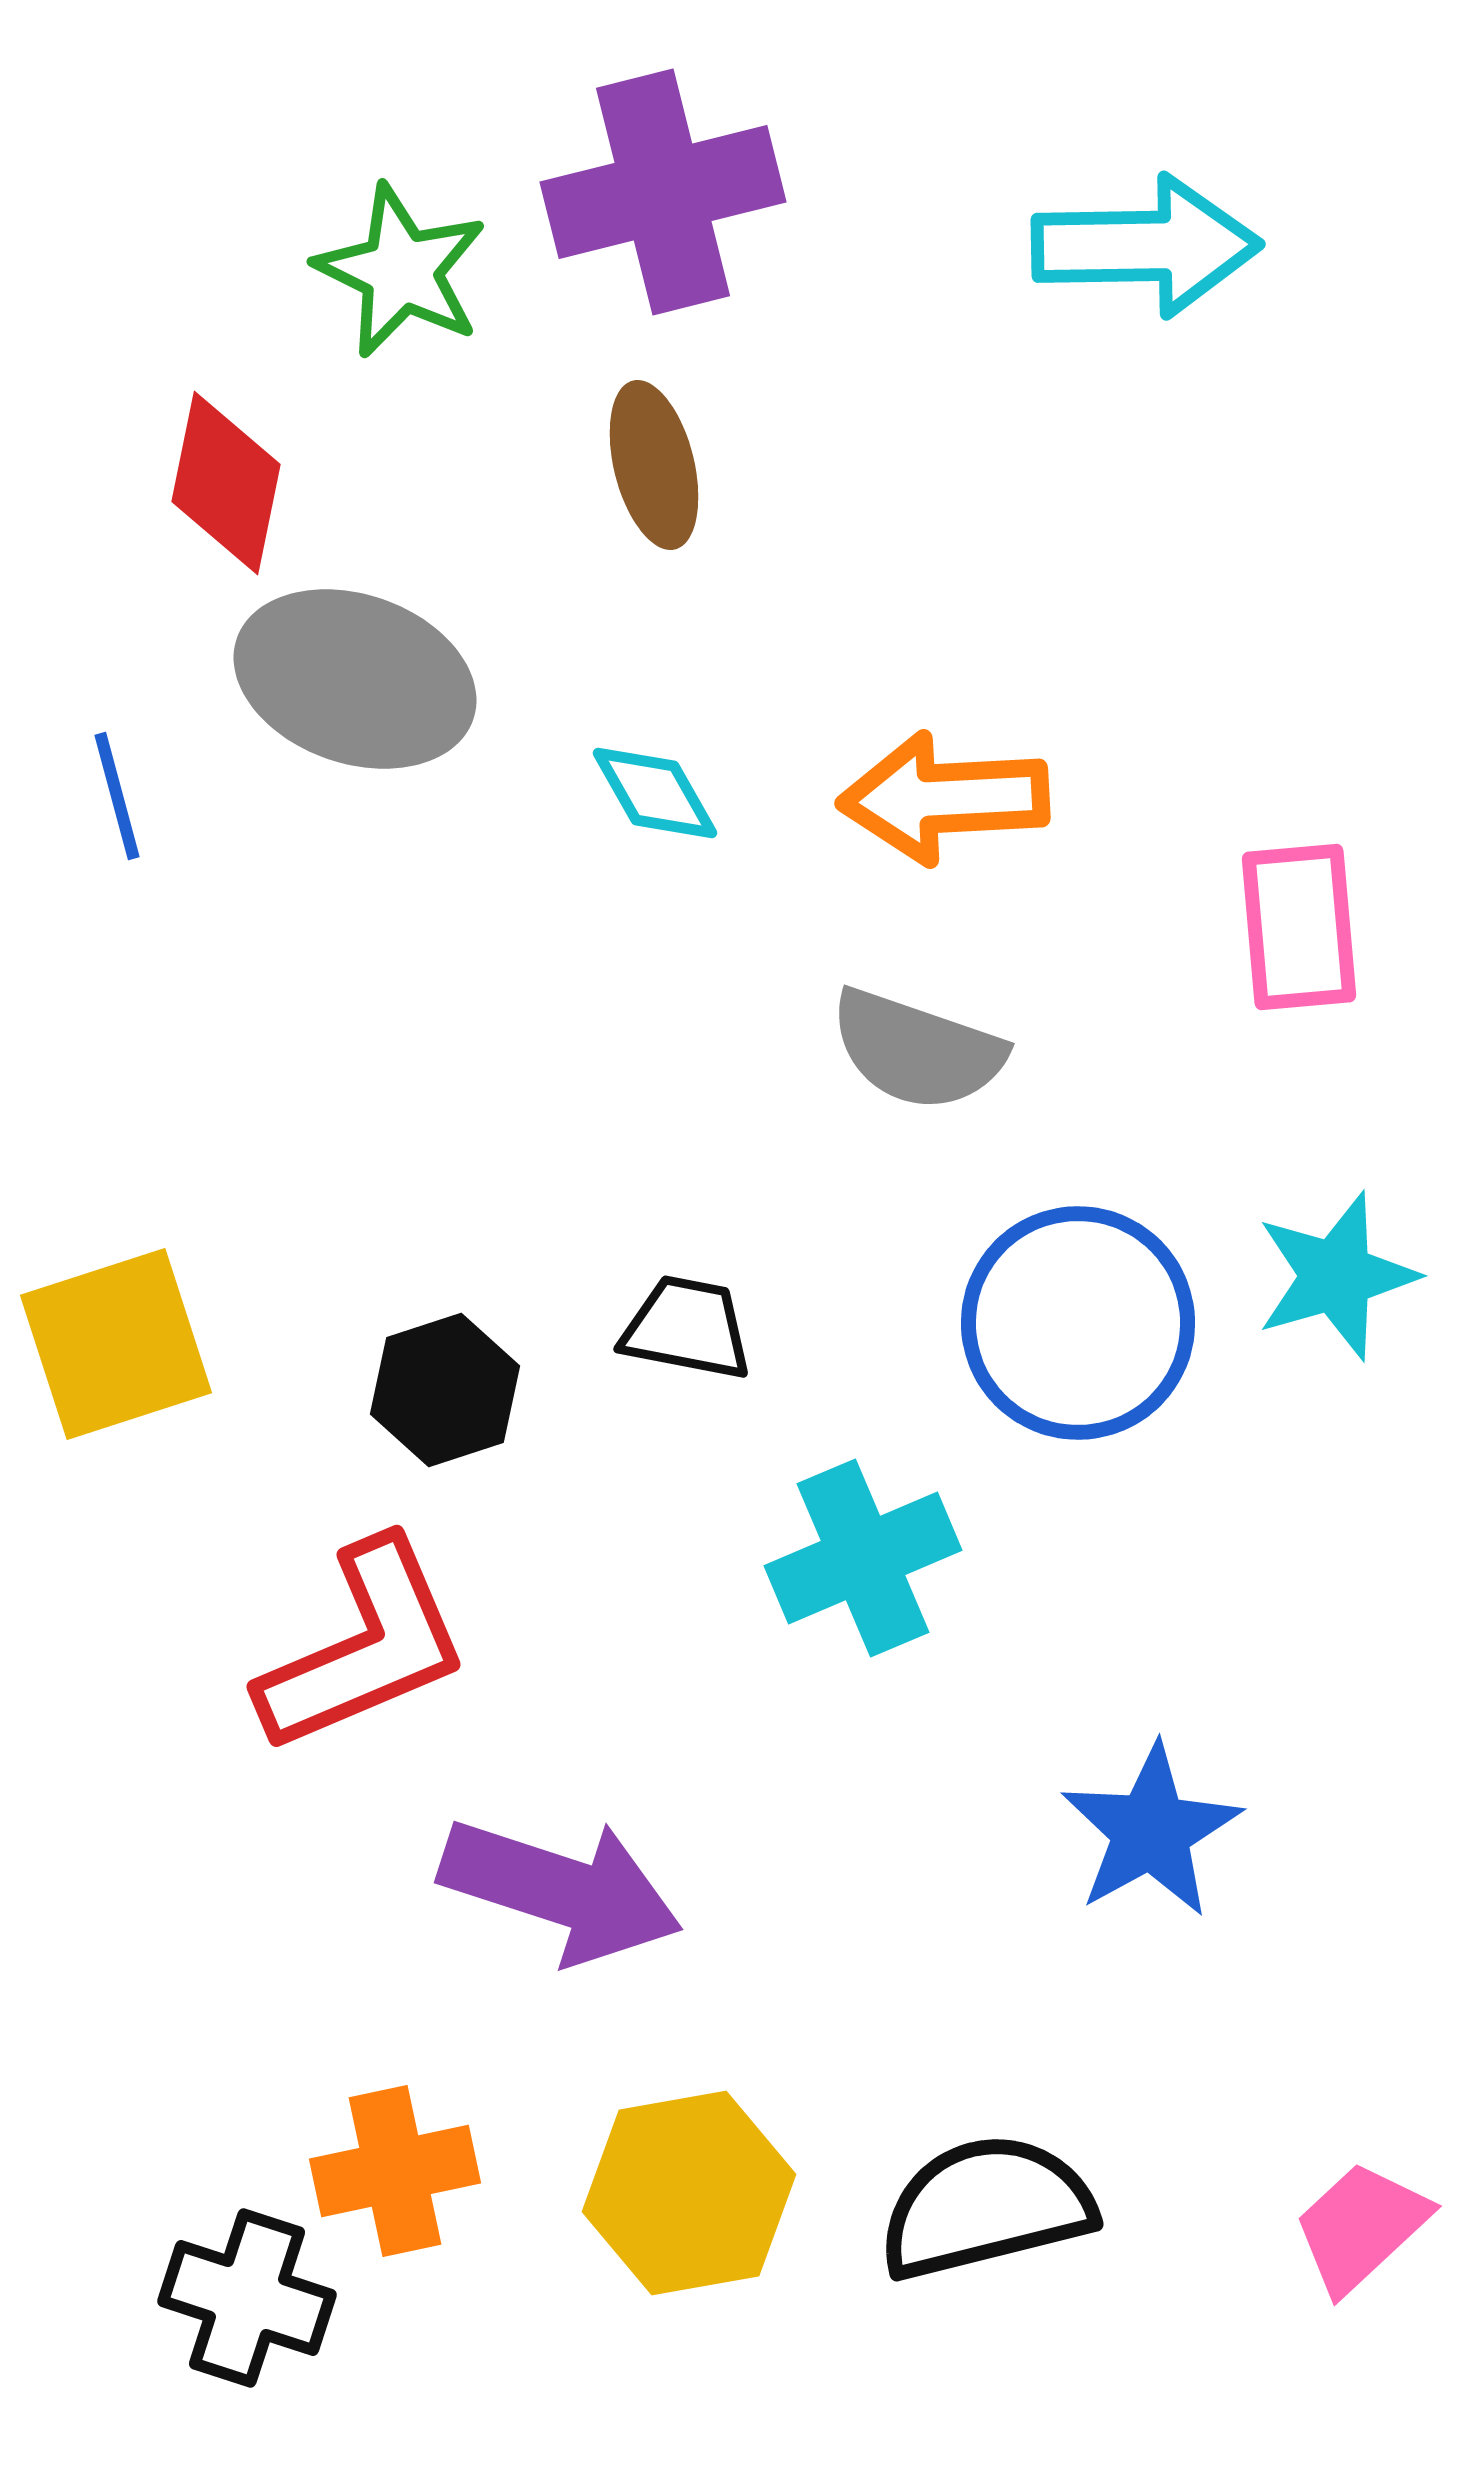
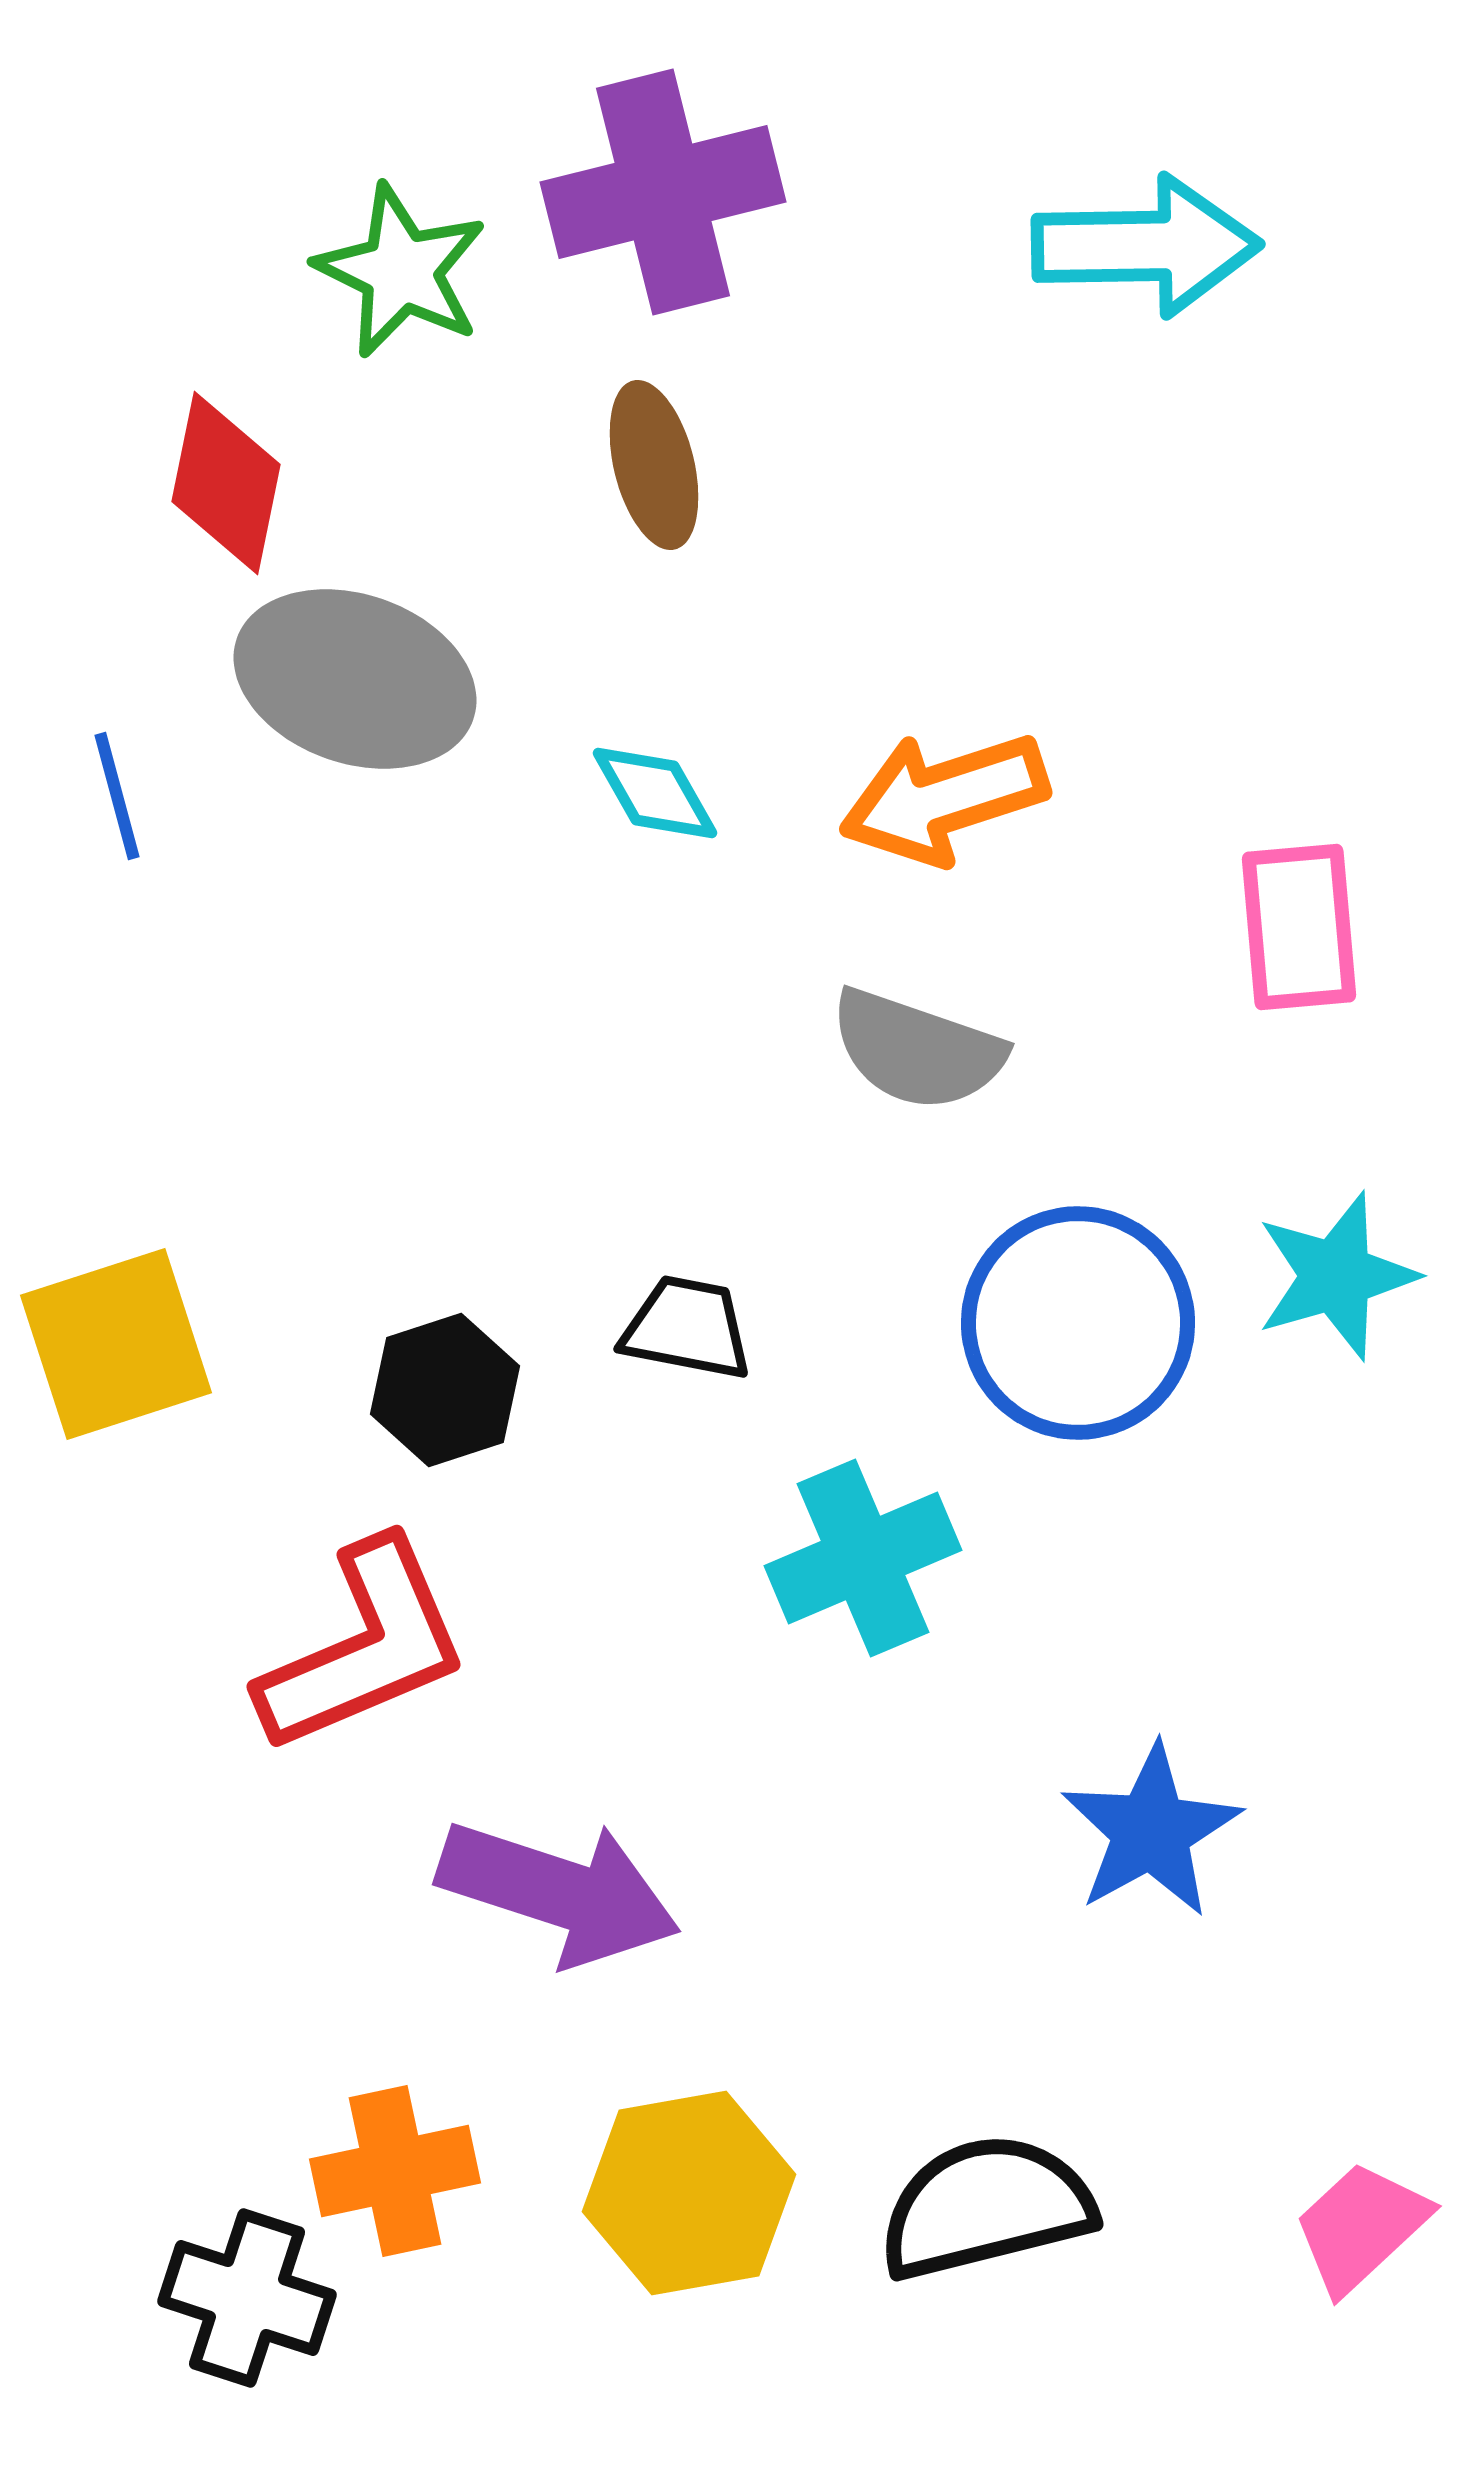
orange arrow: rotated 15 degrees counterclockwise
purple arrow: moved 2 px left, 2 px down
